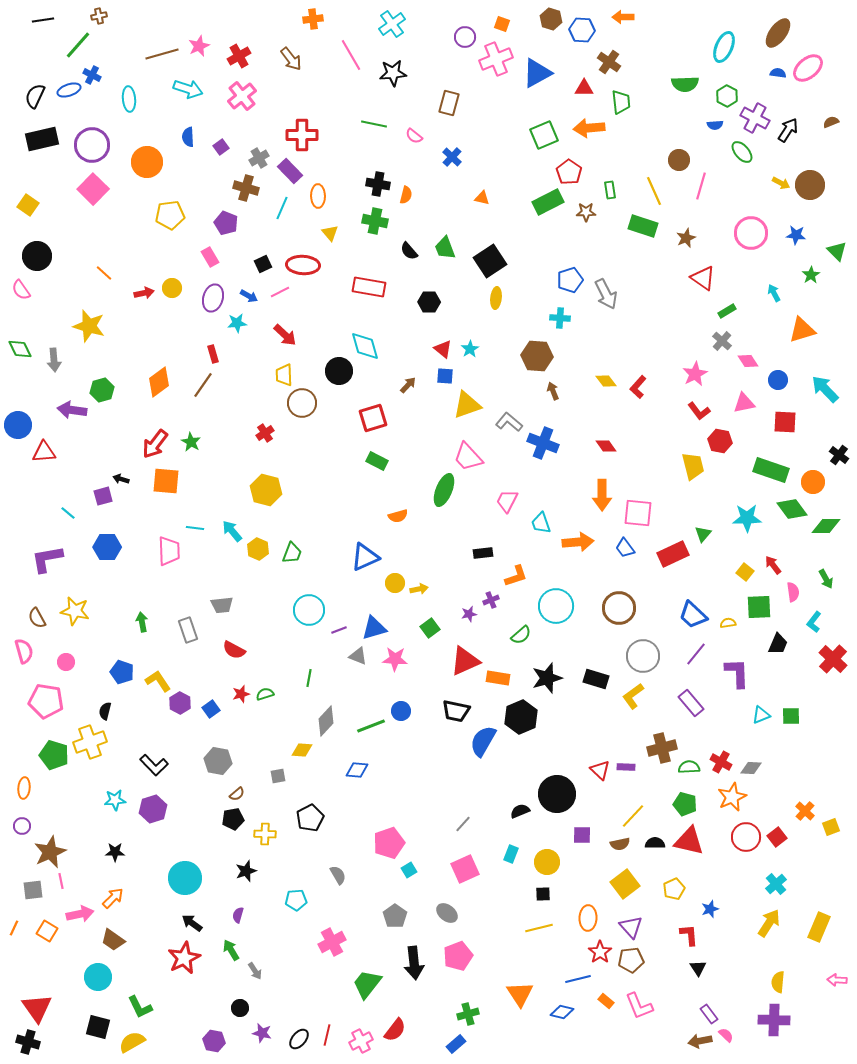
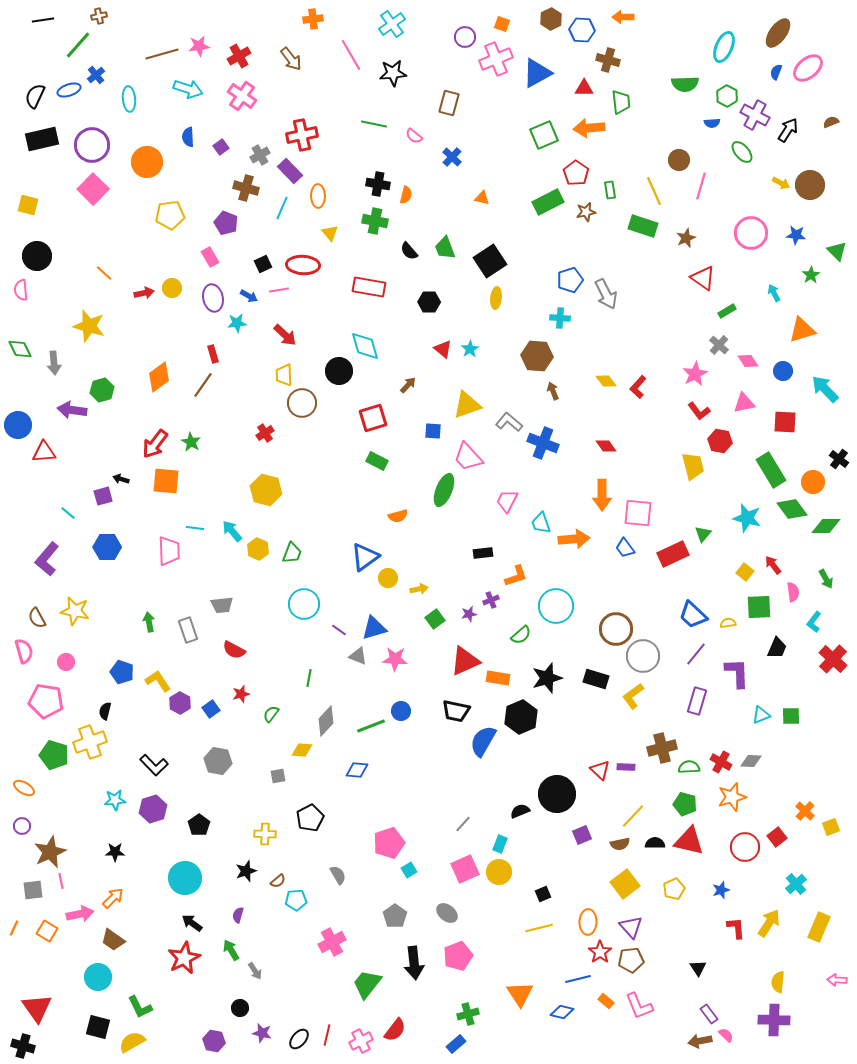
brown hexagon at (551, 19): rotated 15 degrees clockwise
pink star at (199, 46): rotated 15 degrees clockwise
brown cross at (609, 62): moved 1 px left, 2 px up; rotated 20 degrees counterclockwise
blue semicircle at (778, 73): moved 2 px left, 1 px up; rotated 77 degrees counterclockwise
blue cross at (92, 75): moved 4 px right; rotated 24 degrees clockwise
pink cross at (242, 96): rotated 16 degrees counterclockwise
purple cross at (755, 118): moved 3 px up
blue semicircle at (715, 125): moved 3 px left, 2 px up
red cross at (302, 135): rotated 12 degrees counterclockwise
gray cross at (259, 158): moved 1 px right, 3 px up
red pentagon at (569, 172): moved 7 px right, 1 px down
yellow square at (28, 205): rotated 20 degrees counterclockwise
brown star at (586, 212): rotated 12 degrees counterclockwise
pink semicircle at (21, 290): rotated 30 degrees clockwise
pink line at (280, 292): moved 1 px left, 2 px up; rotated 18 degrees clockwise
purple ellipse at (213, 298): rotated 28 degrees counterclockwise
gray cross at (722, 341): moved 3 px left, 4 px down
gray arrow at (54, 360): moved 3 px down
blue square at (445, 376): moved 12 px left, 55 px down
blue circle at (778, 380): moved 5 px right, 9 px up
orange diamond at (159, 382): moved 5 px up
black cross at (839, 455): moved 4 px down
green rectangle at (771, 470): rotated 40 degrees clockwise
cyan star at (747, 518): rotated 16 degrees clockwise
orange arrow at (578, 542): moved 4 px left, 3 px up
blue triangle at (365, 557): rotated 12 degrees counterclockwise
purple L-shape at (47, 559): rotated 40 degrees counterclockwise
yellow circle at (395, 583): moved 7 px left, 5 px up
brown circle at (619, 608): moved 3 px left, 21 px down
cyan circle at (309, 610): moved 5 px left, 6 px up
green arrow at (142, 622): moved 7 px right
green square at (430, 628): moved 5 px right, 9 px up
purple line at (339, 630): rotated 56 degrees clockwise
black trapezoid at (778, 644): moved 1 px left, 4 px down
green semicircle at (265, 694): moved 6 px right, 20 px down; rotated 36 degrees counterclockwise
purple rectangle at (691, 703): moved 6 px right, 2 px up; rotated 56 degrees clockwise
gray diamond at (751, 768): moved 7 px up
orange ellipse at (24, 788): rotated 65 degrees counterclockwise
brown semicircle at (237, 794): moved 41 px right, 87 px down
orange star at (732, 797): rotated 8 degrees clockwise
black pentagon at (233, 819): moved 34 px left, 6 px down; rotated 25 degrees counterclockwise
purple square at (582, 835): rotated 24 degrees counterclockwise
red circle at (746, 837): moved 1 px left, 10 px down
cyan rectangle at (511, 854): moved 11 px left, 10 px up
yellow circle at (547, 862): moved 48 px left, 10 px down
cyan cross at (776, 884): moved 20 px right
black square at (543, 894): rotated 21 degrees counterclockwise
blue star at (710, 909): moved 11 px right, 19 px up
orange ellipse at (588, 918): moved 4 px down
red L-shape at (689, 935): moved 47 px right, 7 px up
black cross at (28, 1042): moved 5 px left, 4 px down
